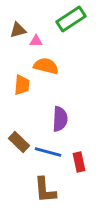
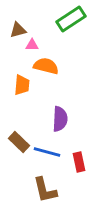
pink triangle: moved 4 px left, 4 px down
blue line: moved 1 px left
brown L-shape: rotated 8 degrees counterclockwise
